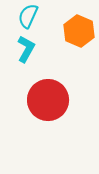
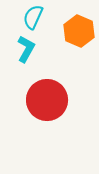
cyan semicircle: moved 5 px right, 1 px down
red circle: moved 1 px left
